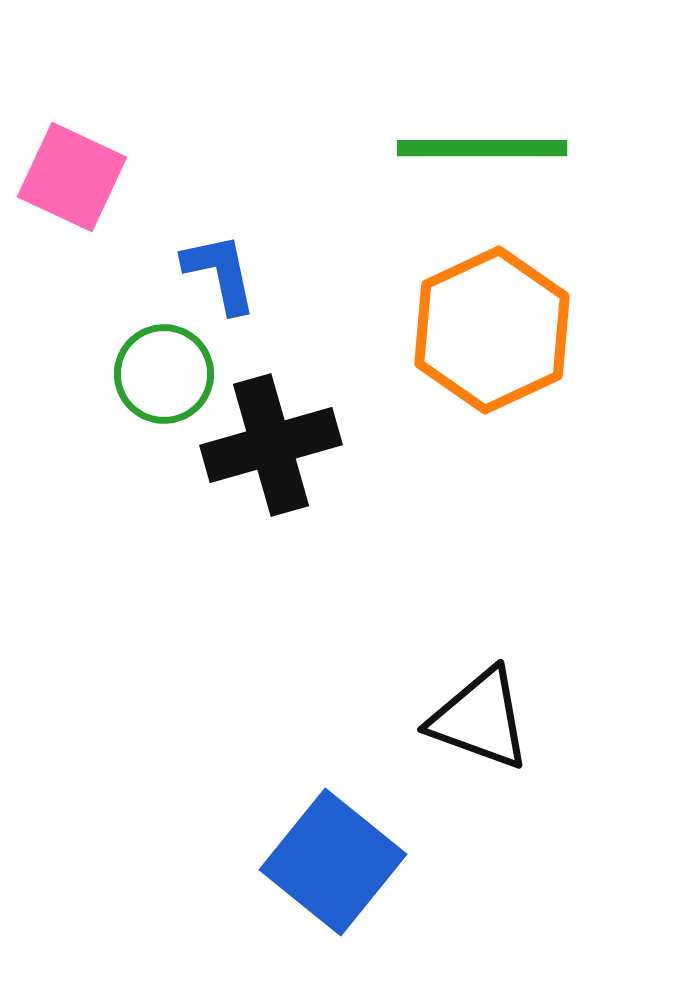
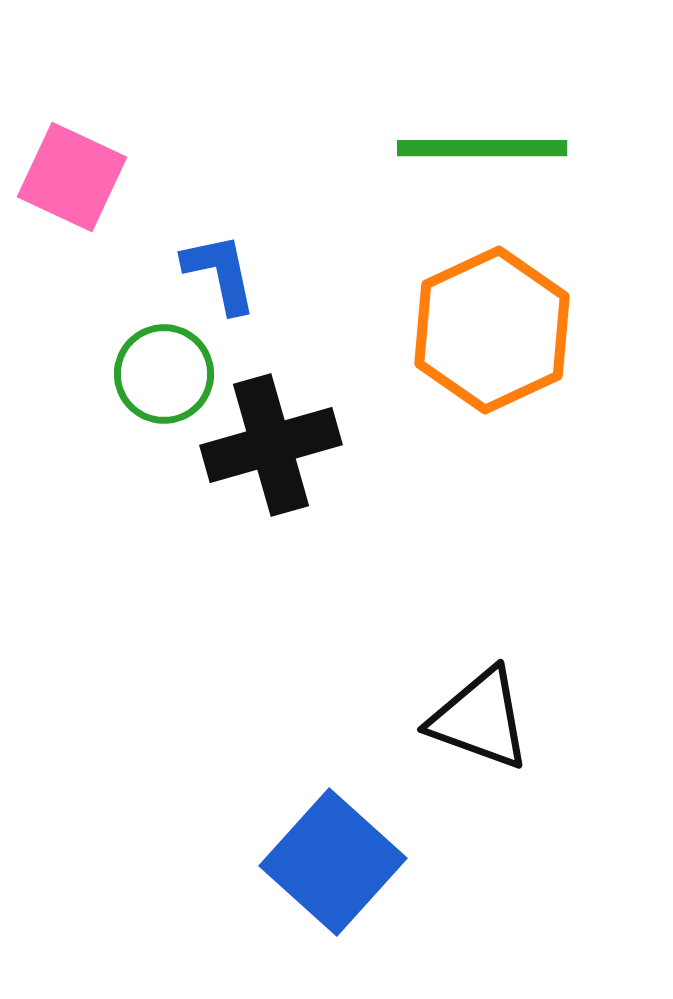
blue square: rotated 3 degrees clockwise
